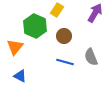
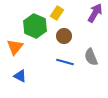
yellow rectangle: moved 3 px down
